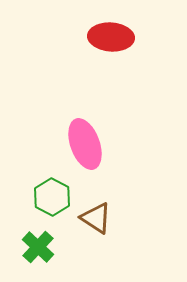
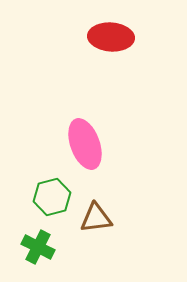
green hexagon: rotated 18 degrees clockwise
brown triangle: rotated 40 degrees counterclockwise
green cross: rotated 16 degrees counterclockwise
